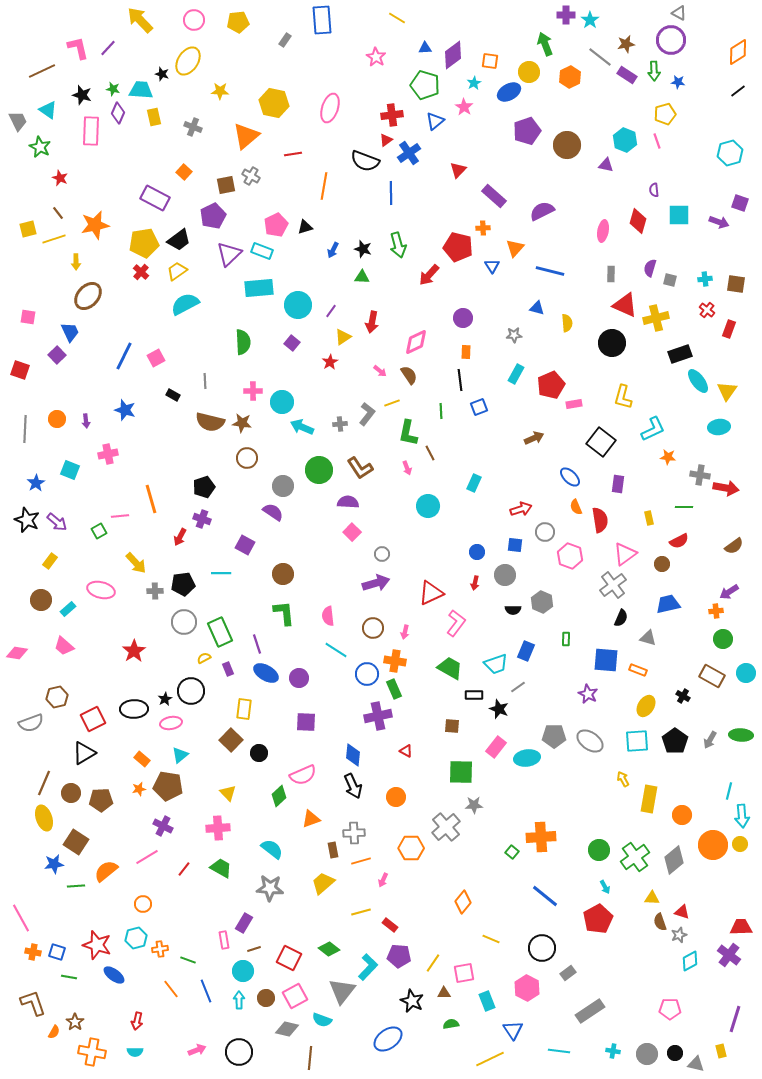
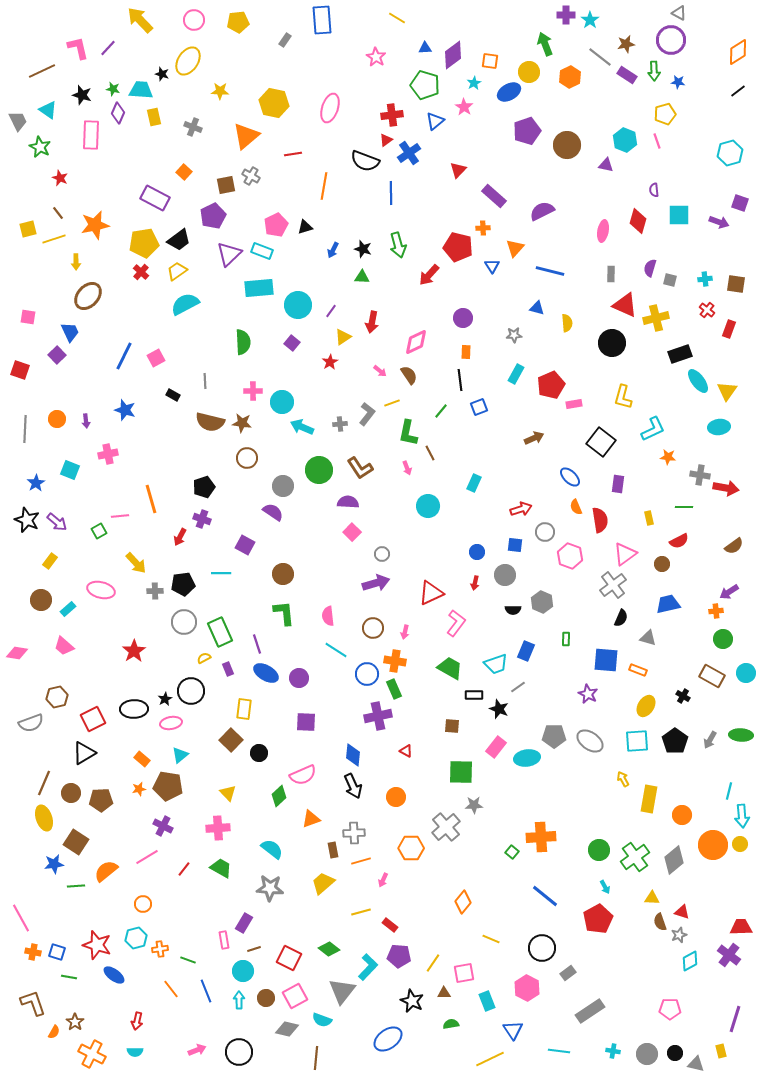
pink rectangle at (91, 131): moved 4 px down
green line at (441, 411): rotated 42 degrees clockwise
orange cross at (92, 1052): moved 2 px down; rotated 16 degrees clockwise
brown line at (310, 1058): moved 6 px right
